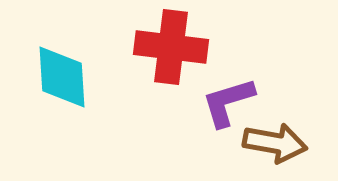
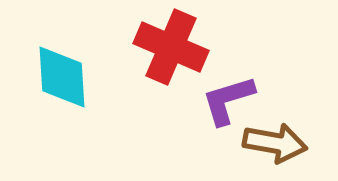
red cross: rotated 16 degrees clockwise
purple L-shape: moved 2 px up
